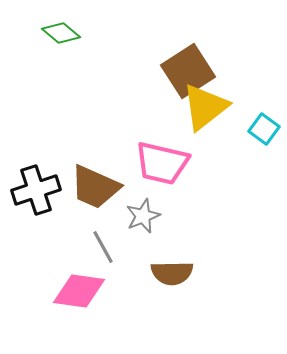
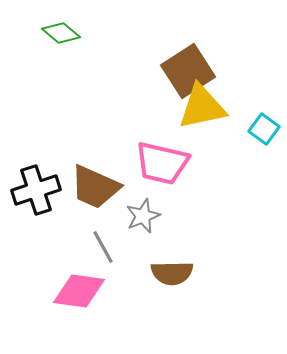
yellow triangle: moved 3 px left; rotated 26 degrees clockwise
